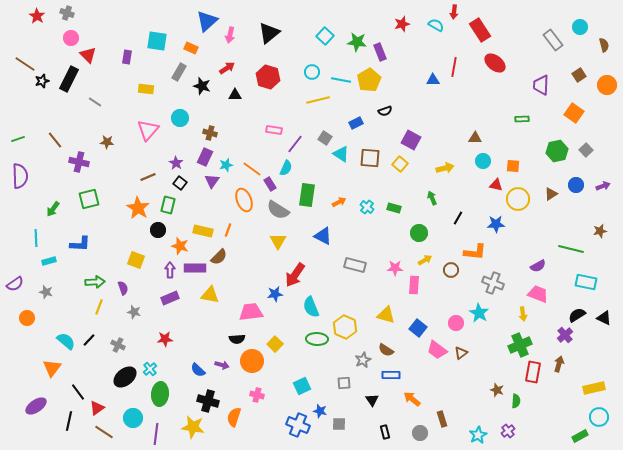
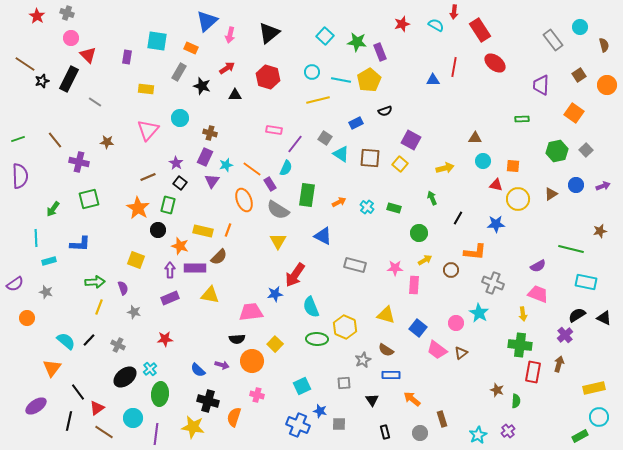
green cross at (520, 345): rotated 30 degrees clockwise
